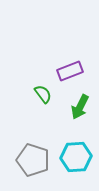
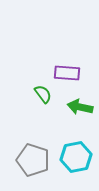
purple rectangle: moved 3 px left, 2 px down; rotated 25 degrees clockwise
green arrow: rotated 75 degrees clockwise
cyan hexagon: rotated 8 degrees counterclockwise
